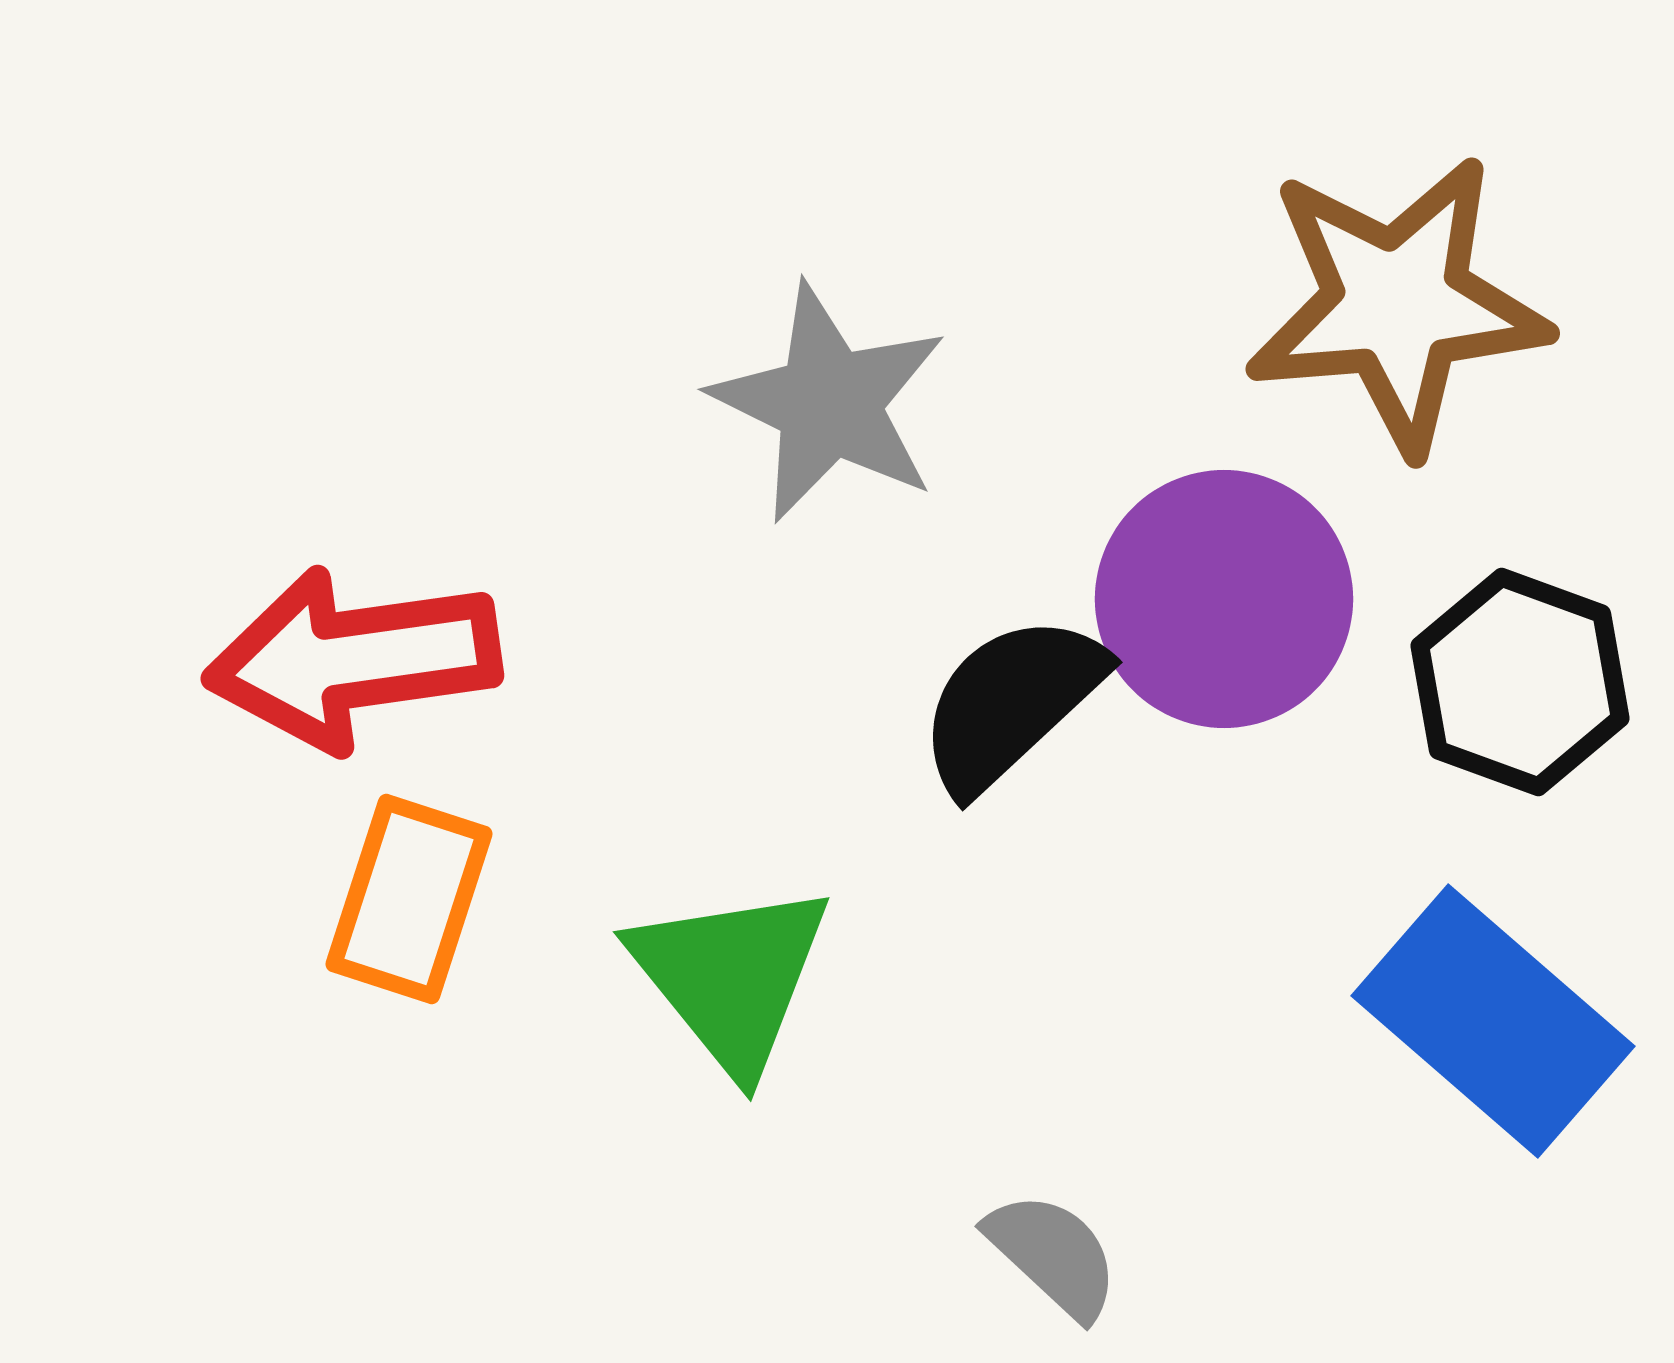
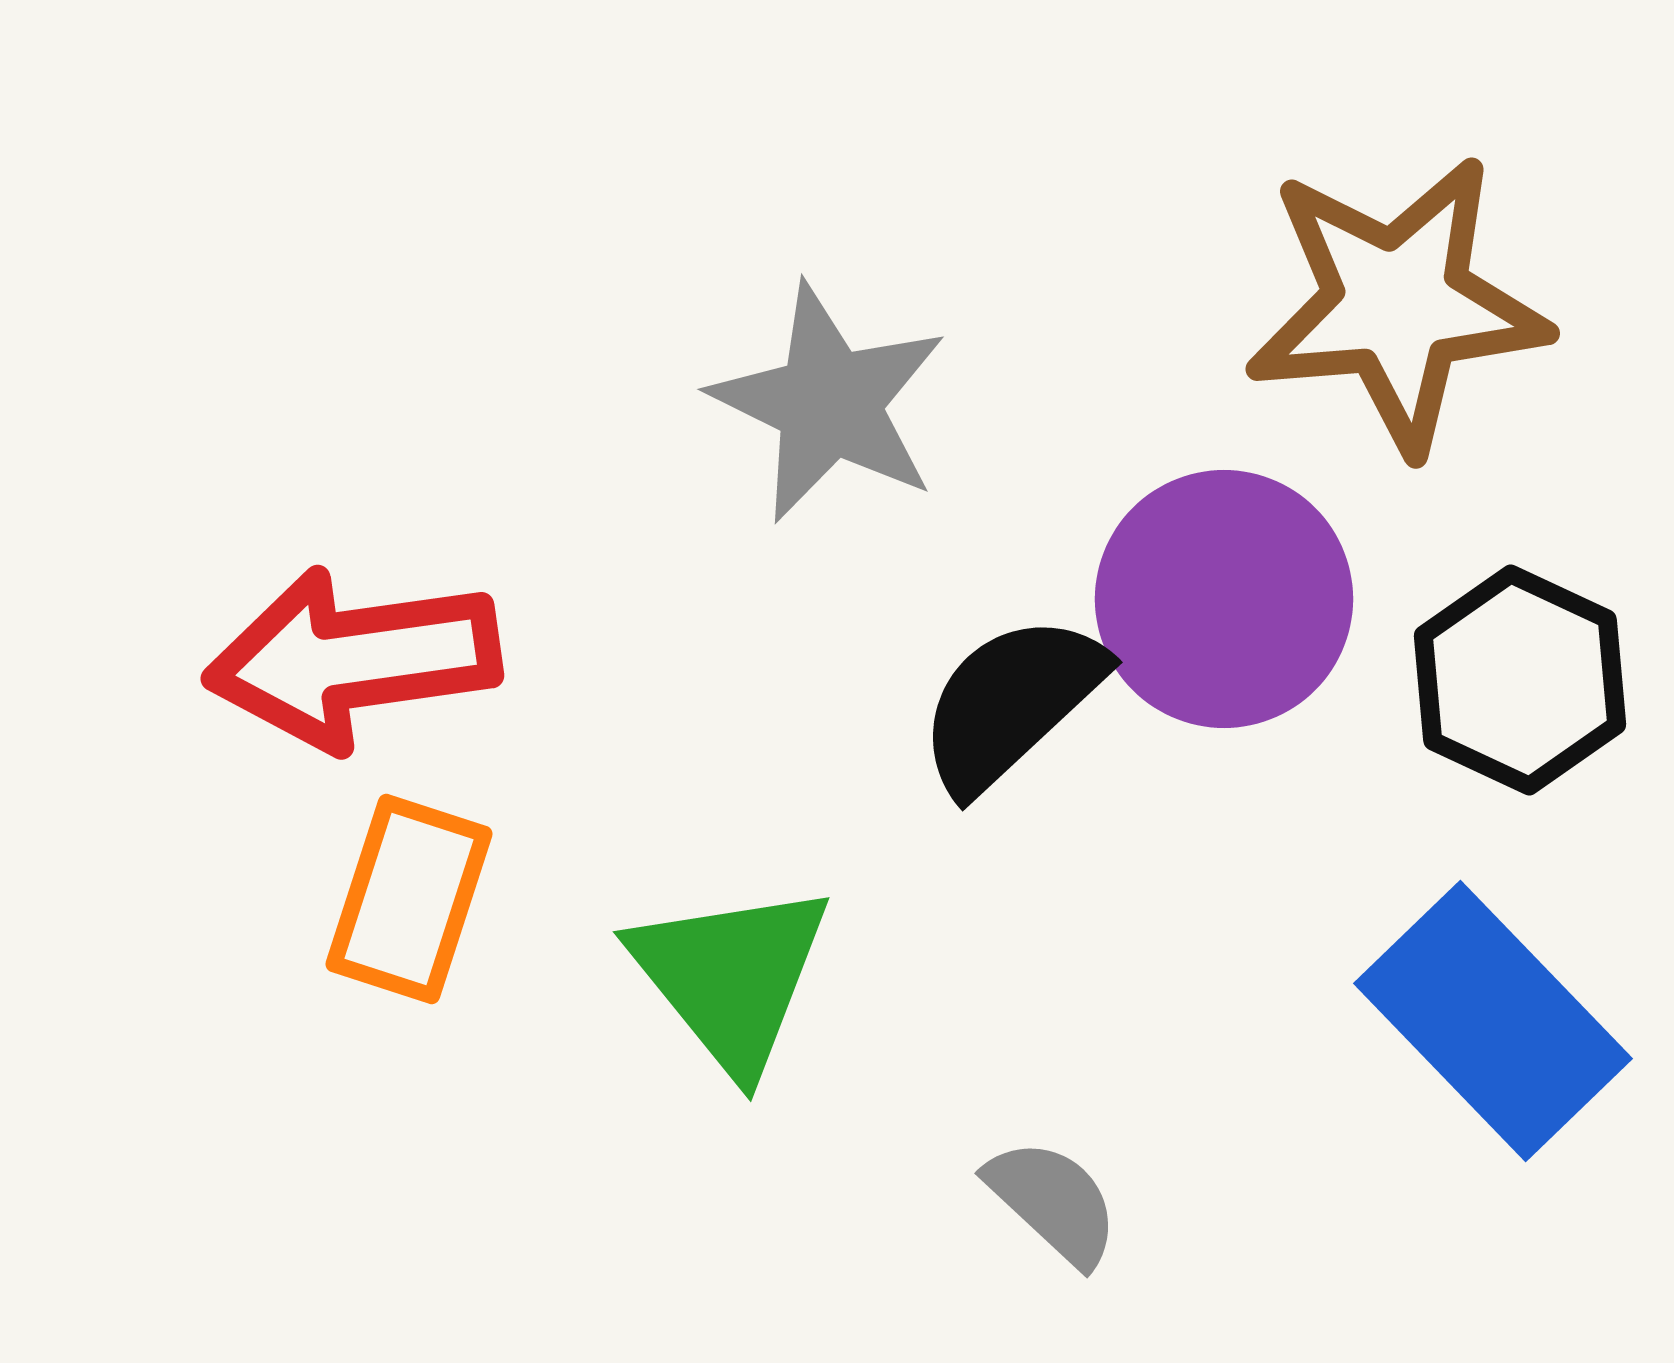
black hexagon: moved 2 px up; rotated 5 degrees clockwise
blue rectangle: rotated 5 degrees clockwise
gray semicircle: moved 53 px up
